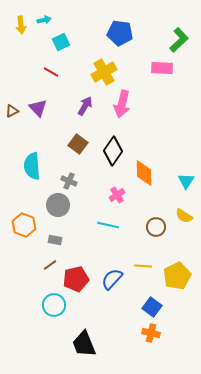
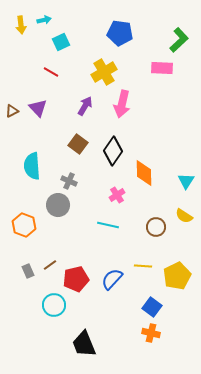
gray rectangle: moved 27 px left, 31 px down; rotated 56 degrees clockwise
